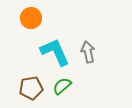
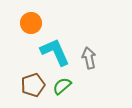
orange circle: moved 5 px down
gray arrow: moved 1 px right, 6 px down
brown pentagon: moved 2 px right, 3 px up; rotated 10 degrees counterclockwise
